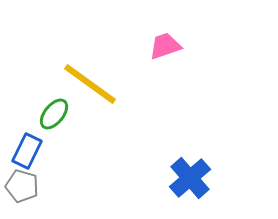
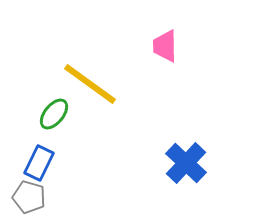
pink trapezoid: rotated 72 degrees counterclockwise
blue rectangle: moved 12 px right, 12 px down
blue cross: moved 4 px left, 15 px up; rotated 6 degrees counterclockwise
gray pentagon: moved 7 px right, 11 px down
